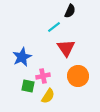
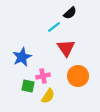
black semicircle: moved 2 px down; rotated 24 degrees clockwise
